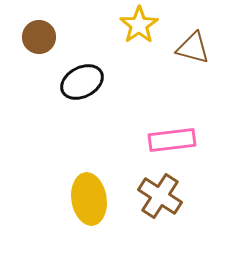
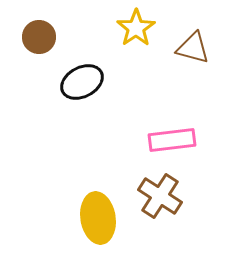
yellow star: moved 3 px left, 3 px down
yellow ellipse: moved 9 px right, 19 px down
